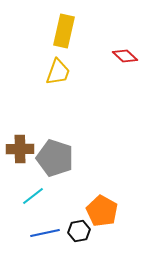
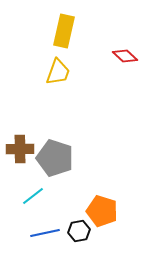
orange pentagon: rotated 12 degrees counterclockwise
